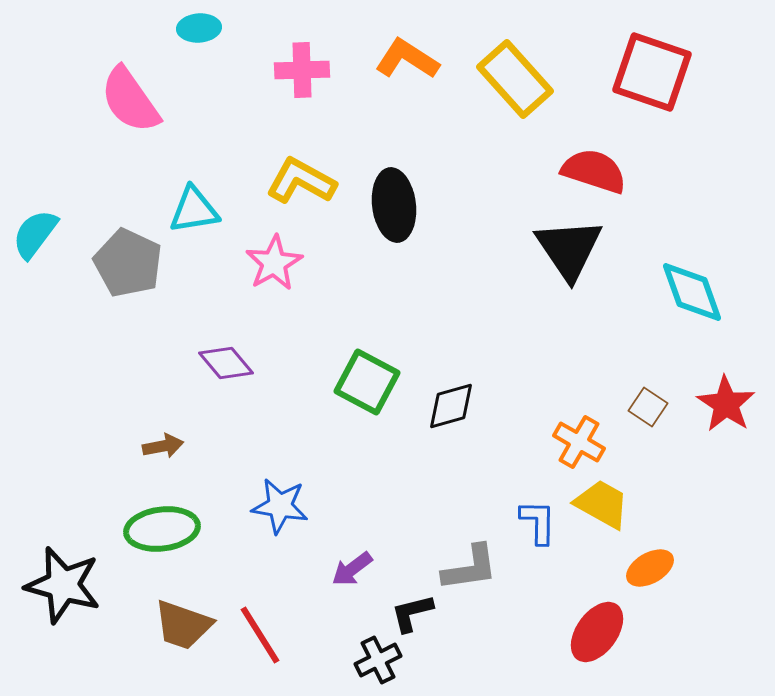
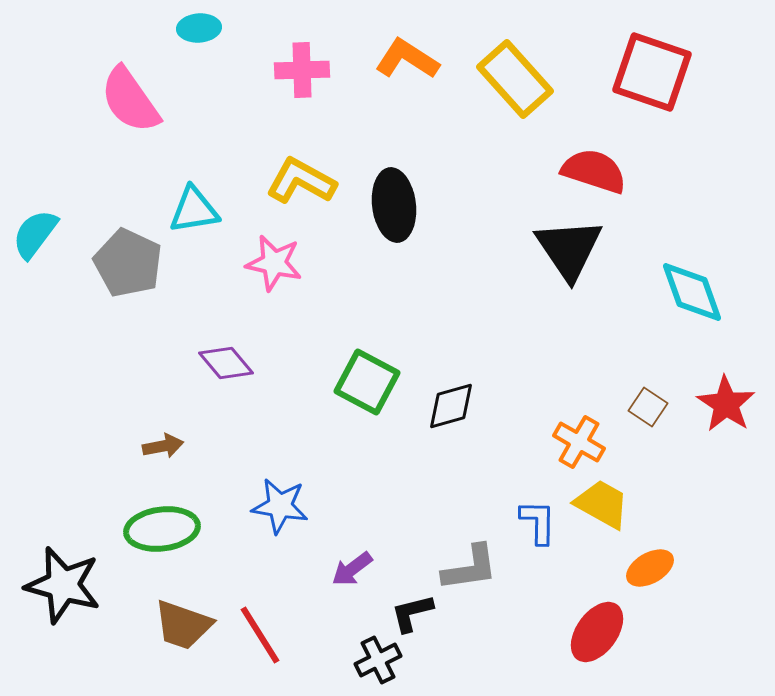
pink star: rotated 30 degrees counterclockwise
